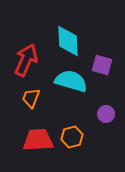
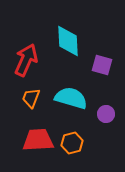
cyan semicircle: moved 17 px down
orange hexagon: moved 6 px down
